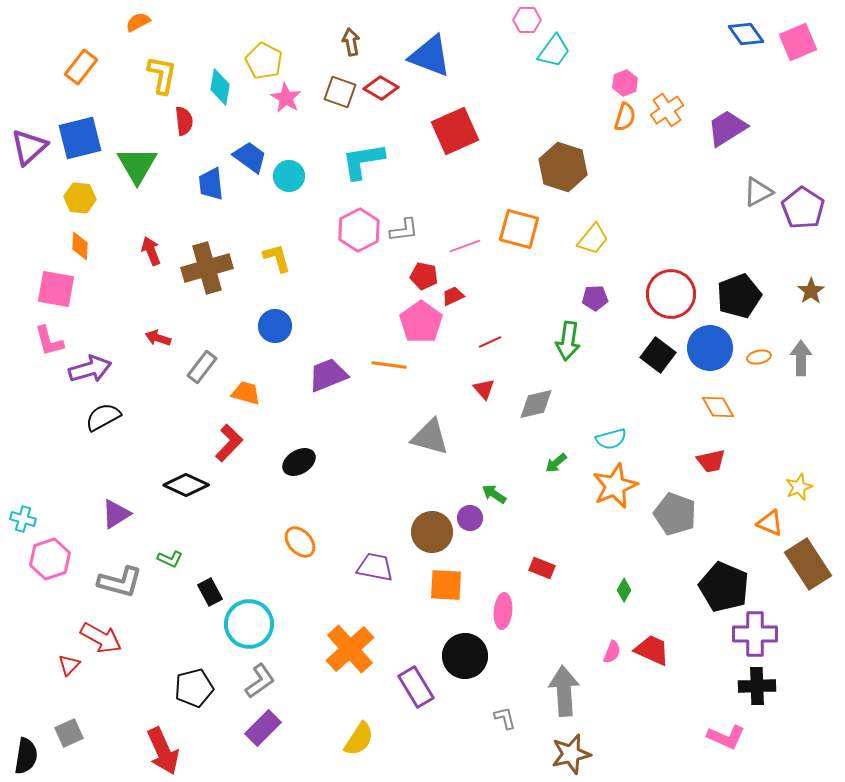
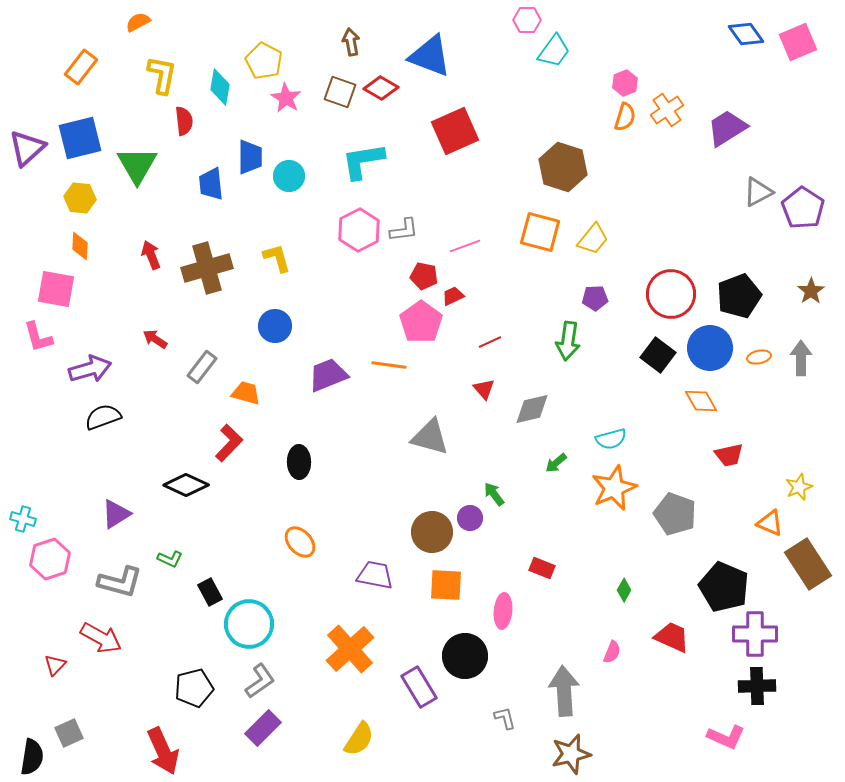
purple triangle at (29, 147): moved 2 px left, 1 px down
blue trapezoid at (250, 157): rotated 54 degrees clockwise
orange square at (519, 229): moved 21 px right, 3 px down
red arrow at (151, 251): moved 4 px down
red arrow at (158, 338): moved 3 px left, 1 px down; rotated 15 degrees clockwise
pink L-shape at (49, 341): moved 11 px left, 4 px up
gray diamond at (536, 404): moved 4 px left, 5 px down
orange diamond at (718, 407): moved 17 px left, 6 px up
black semicircle at (103, 417): rotated 9 degrees clockwise
red trapezoid at (711, 461): moved 18 px right, 6 px up
black ellipse at (299, 462): rotated 60 degrees counterclockwise
orange star at (615, 486): moved 1 px left, 2 px down
green arrow at (494, 494): rotated 20 degrees clockwise
purple trapezoid at (375, 567): moved 8 px down
red trapezoid at (652, 650): moved 20 px right, 13 px up
red triangle at (69, 665): moved 14 px left
purple rectangle at (416, 687): moved 3 px right
black semicircle at (26, 756): moved 6 px right, 1 px down
